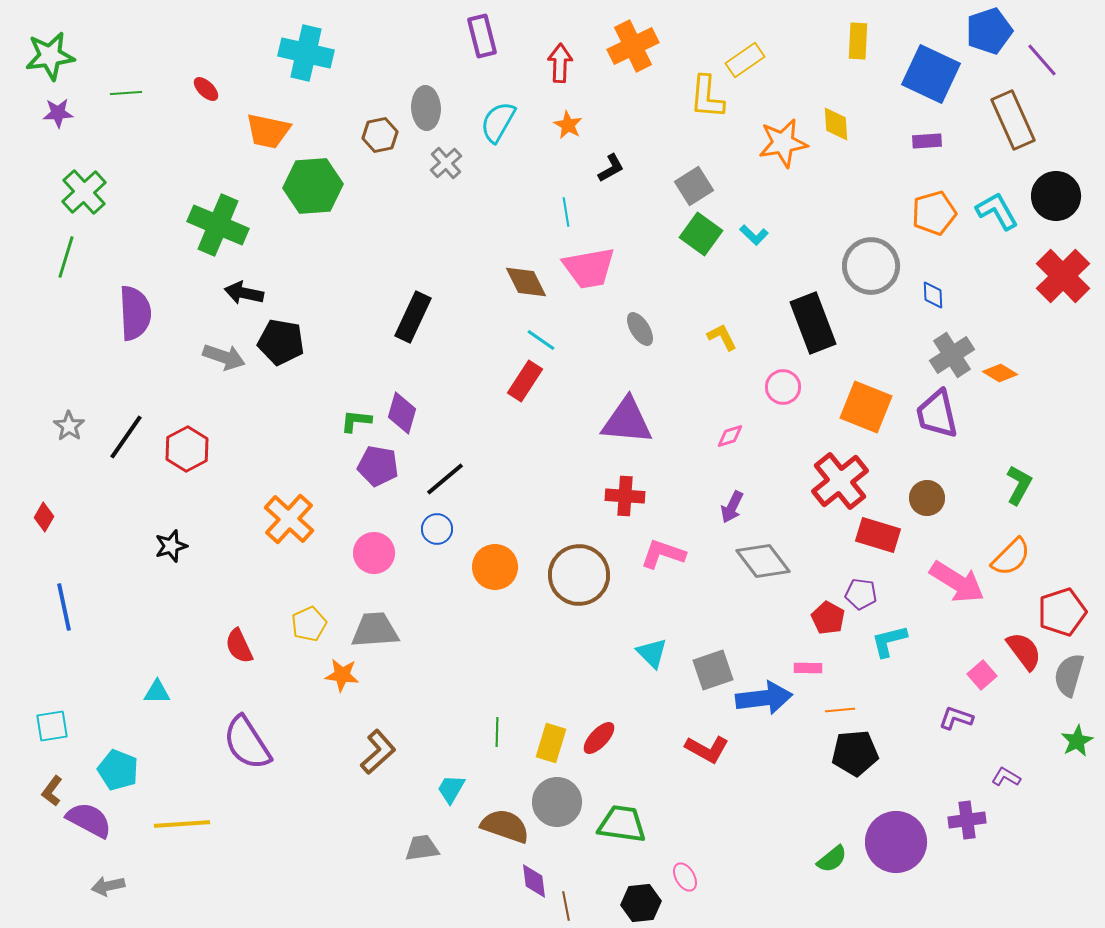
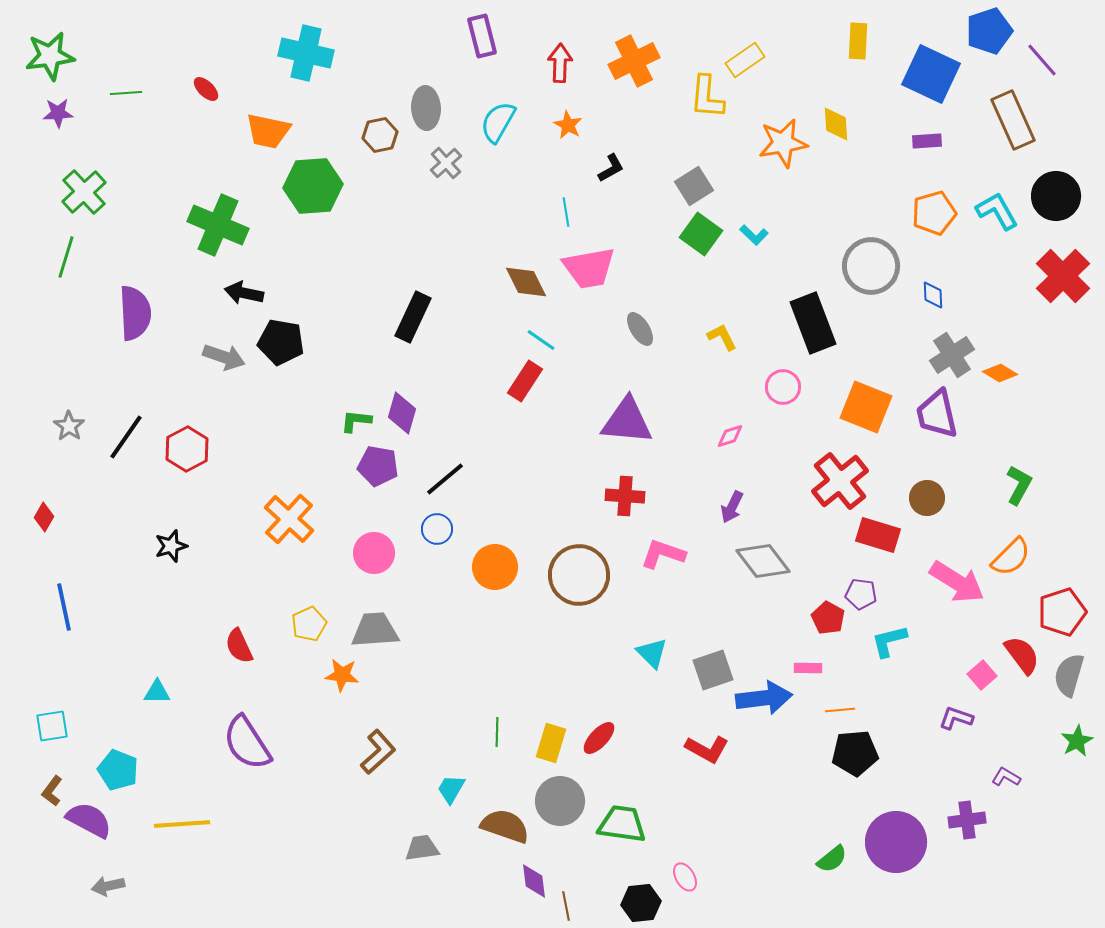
orange cross at (633, 46): moved 1 px right, 15 px down
red semicircle at (1024, 651): moved 2 px left, 4 px down
gray circle at (557, 802): moved 3 px right, 1 px up
